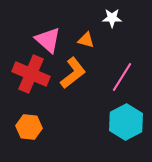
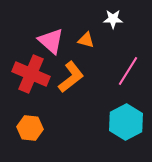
white star: moved 1 px right, 1 px down
pink triangle: moved 3 px right, 1 px down
orange L-shape: moved 2 px left, 4 px down
pink line: moved 6 px right, 6 px up
orange hexagon: moved 1 px right, 1 px down
